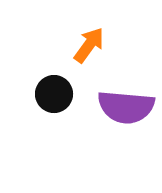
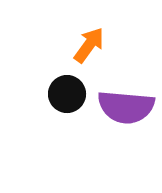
black circle: moved 13 px right
